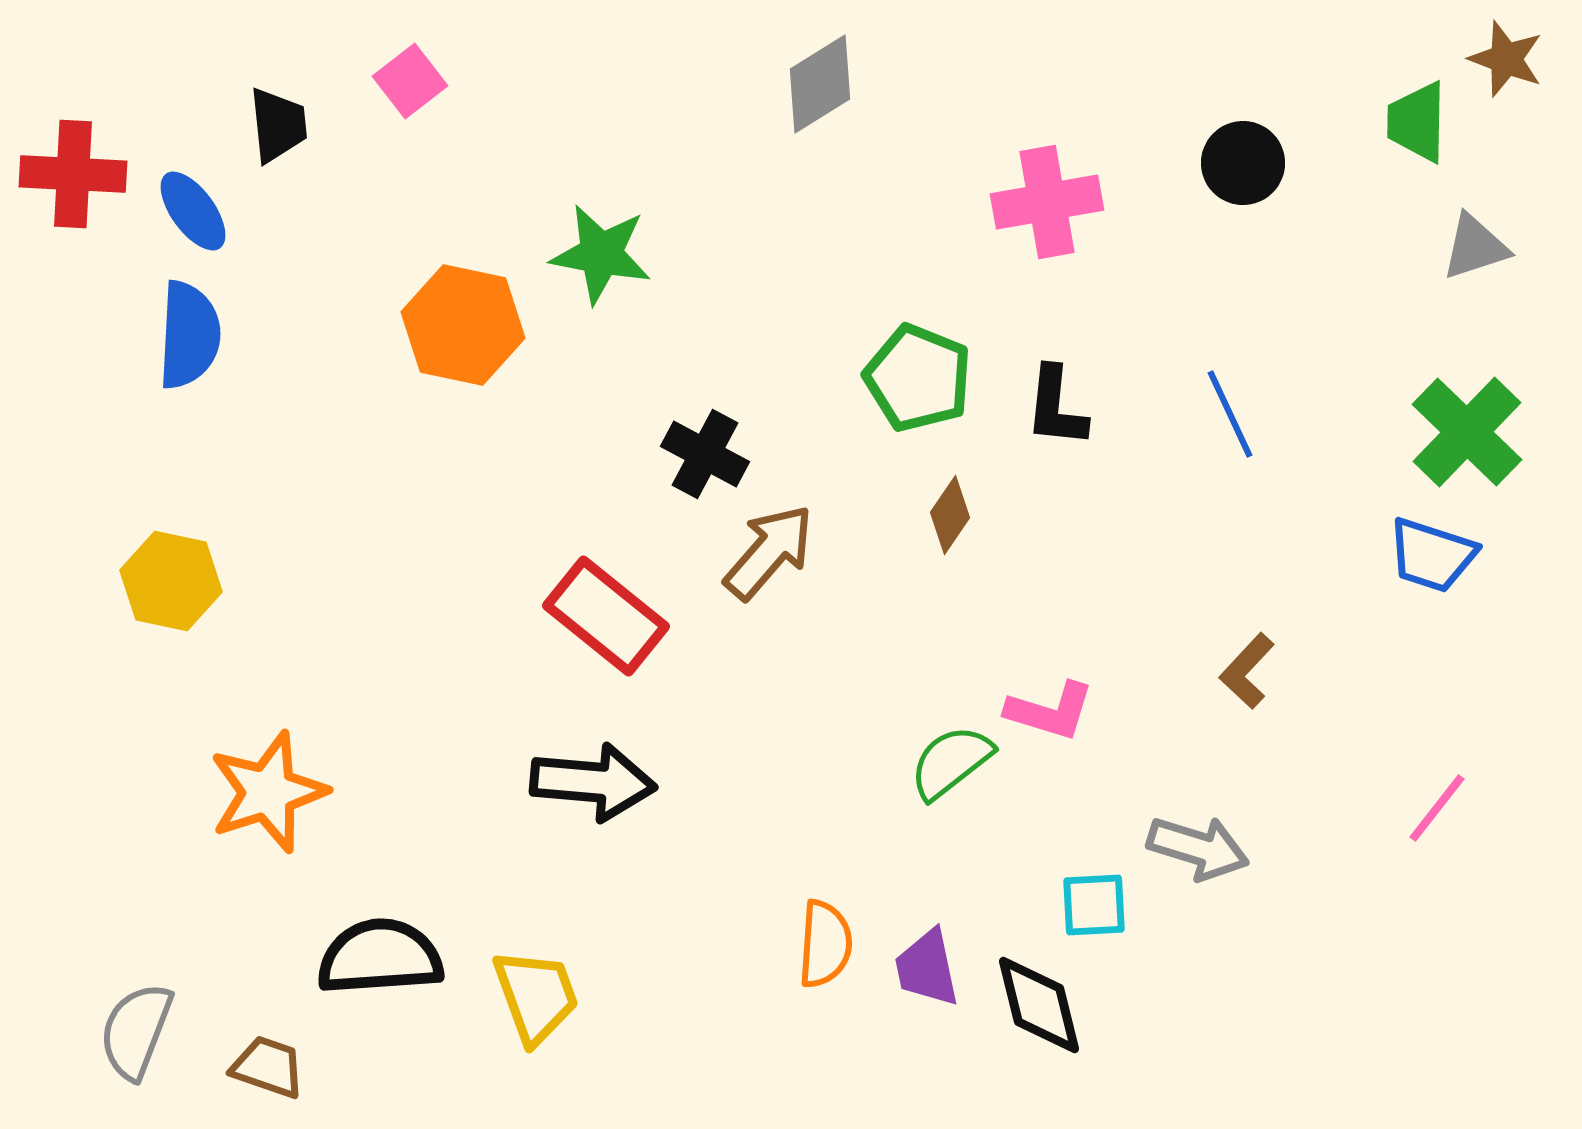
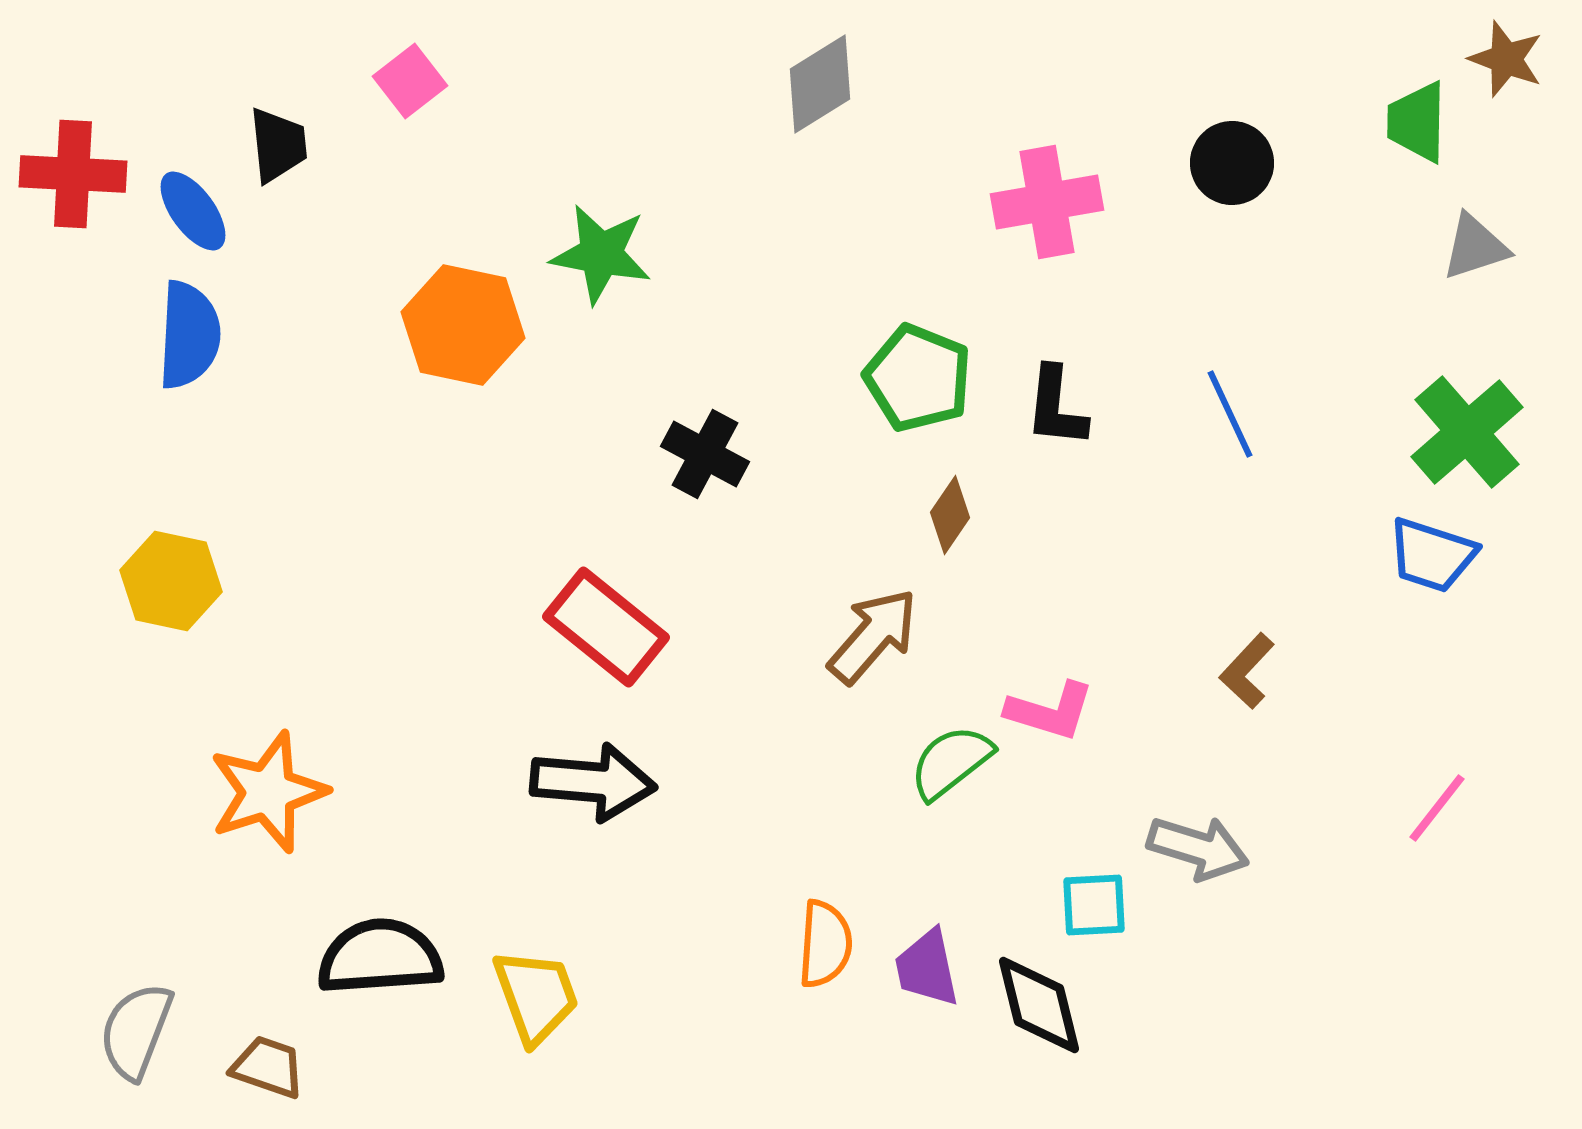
black trapezoid: moved 20 px down
black circle: moved 11 px left
green cross: rotated 5 degrees clockwise
brown arrow: moved 104 px right, 84 px down
red rectangle: moved 11 px down
